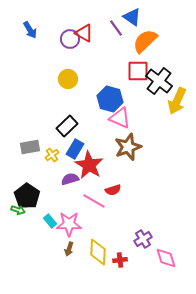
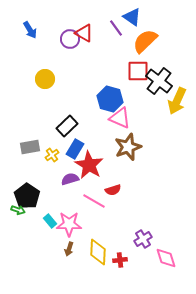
yellow circle: moved 23 px left
